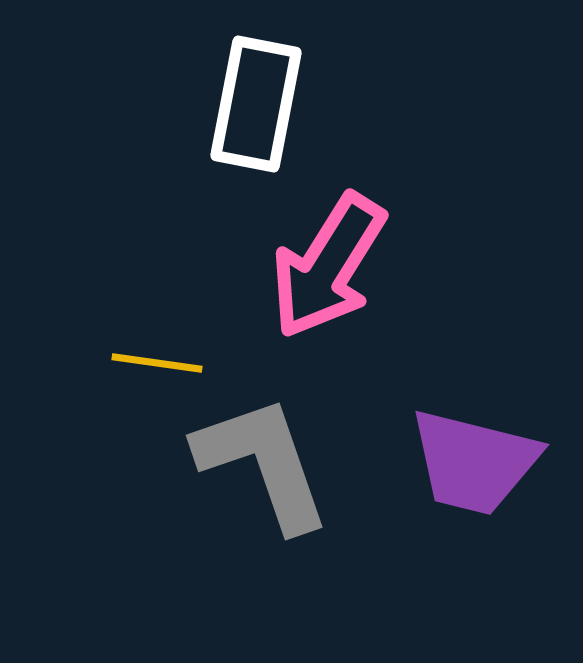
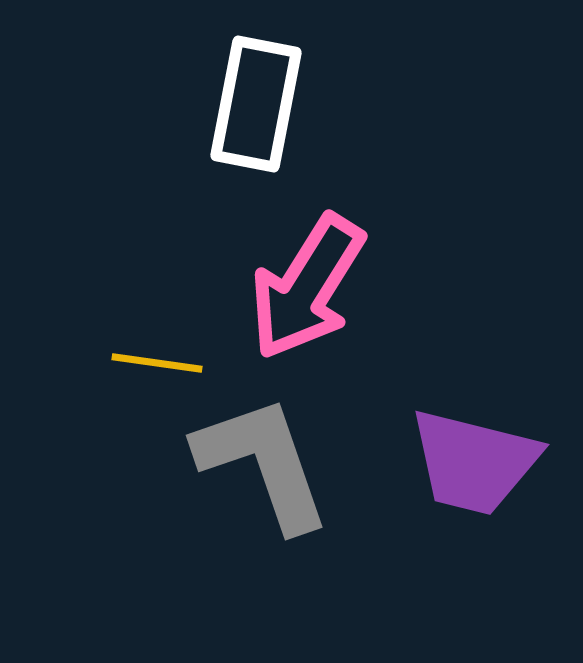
pink arrow: moved 21 px left, 21 px down
